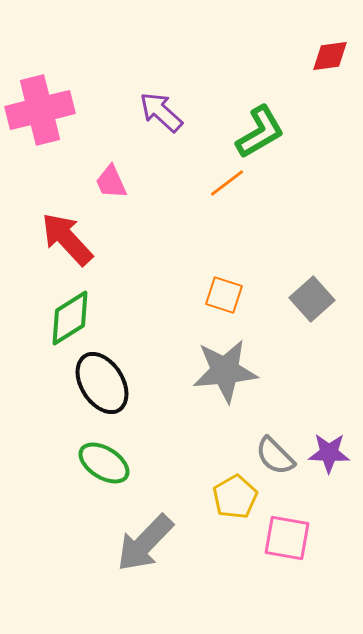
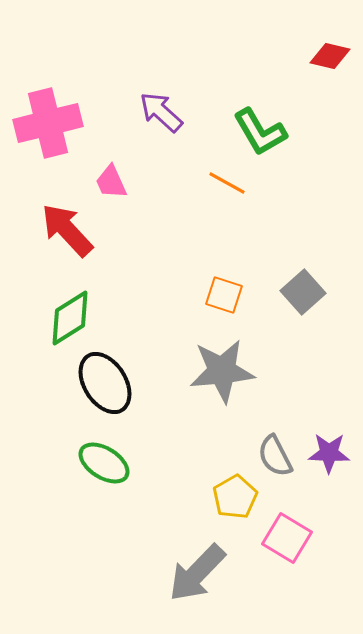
red diamond: rotated 21 degrees clockwise
pink cross: moved 8 px right, 13 px down
green L-shape: rotated 90 degrees clockwise
orange line: rotated 66 degrees clockwise
red arrow: moved 9 px up
gray square: moved 9 px left, 7 px up
gray star: moved 3 px left
black ellipse: moved 3 px right
gray semicircle: rotated 18 degrees clockwise
pink square: rotated 21 degrees clockwise
gray arrow: moved 52 px right, 30 px down
